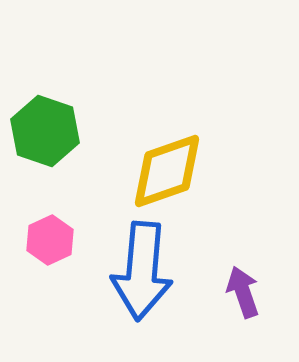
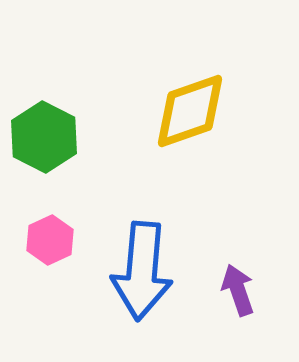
green hexagon: moved 1 px left, 6 px down; rotated 8 degrees clockwise
yellow diamond: moved 23 px right, 60 px up
purple arrow: moved 5 px left, 2 px up
